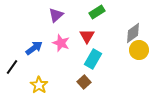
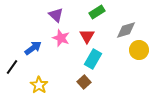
purple triangle: rotated 35 degrees counterclockwise
gray diamond: moved 7 px left, 3 px up; rotated 20 degrees clockwise
pink star: moved 5 px up
blue arrow: moved 1 px left
